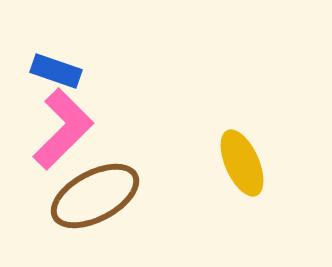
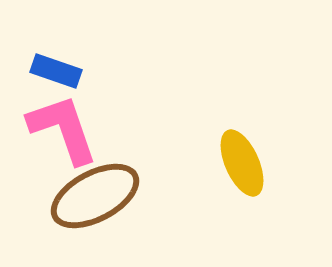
pink L-shape: rotated 64 degrees counterclockwise
